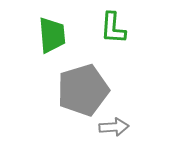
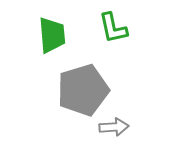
green L-shape: rotated 16 degrees counterclockwise
